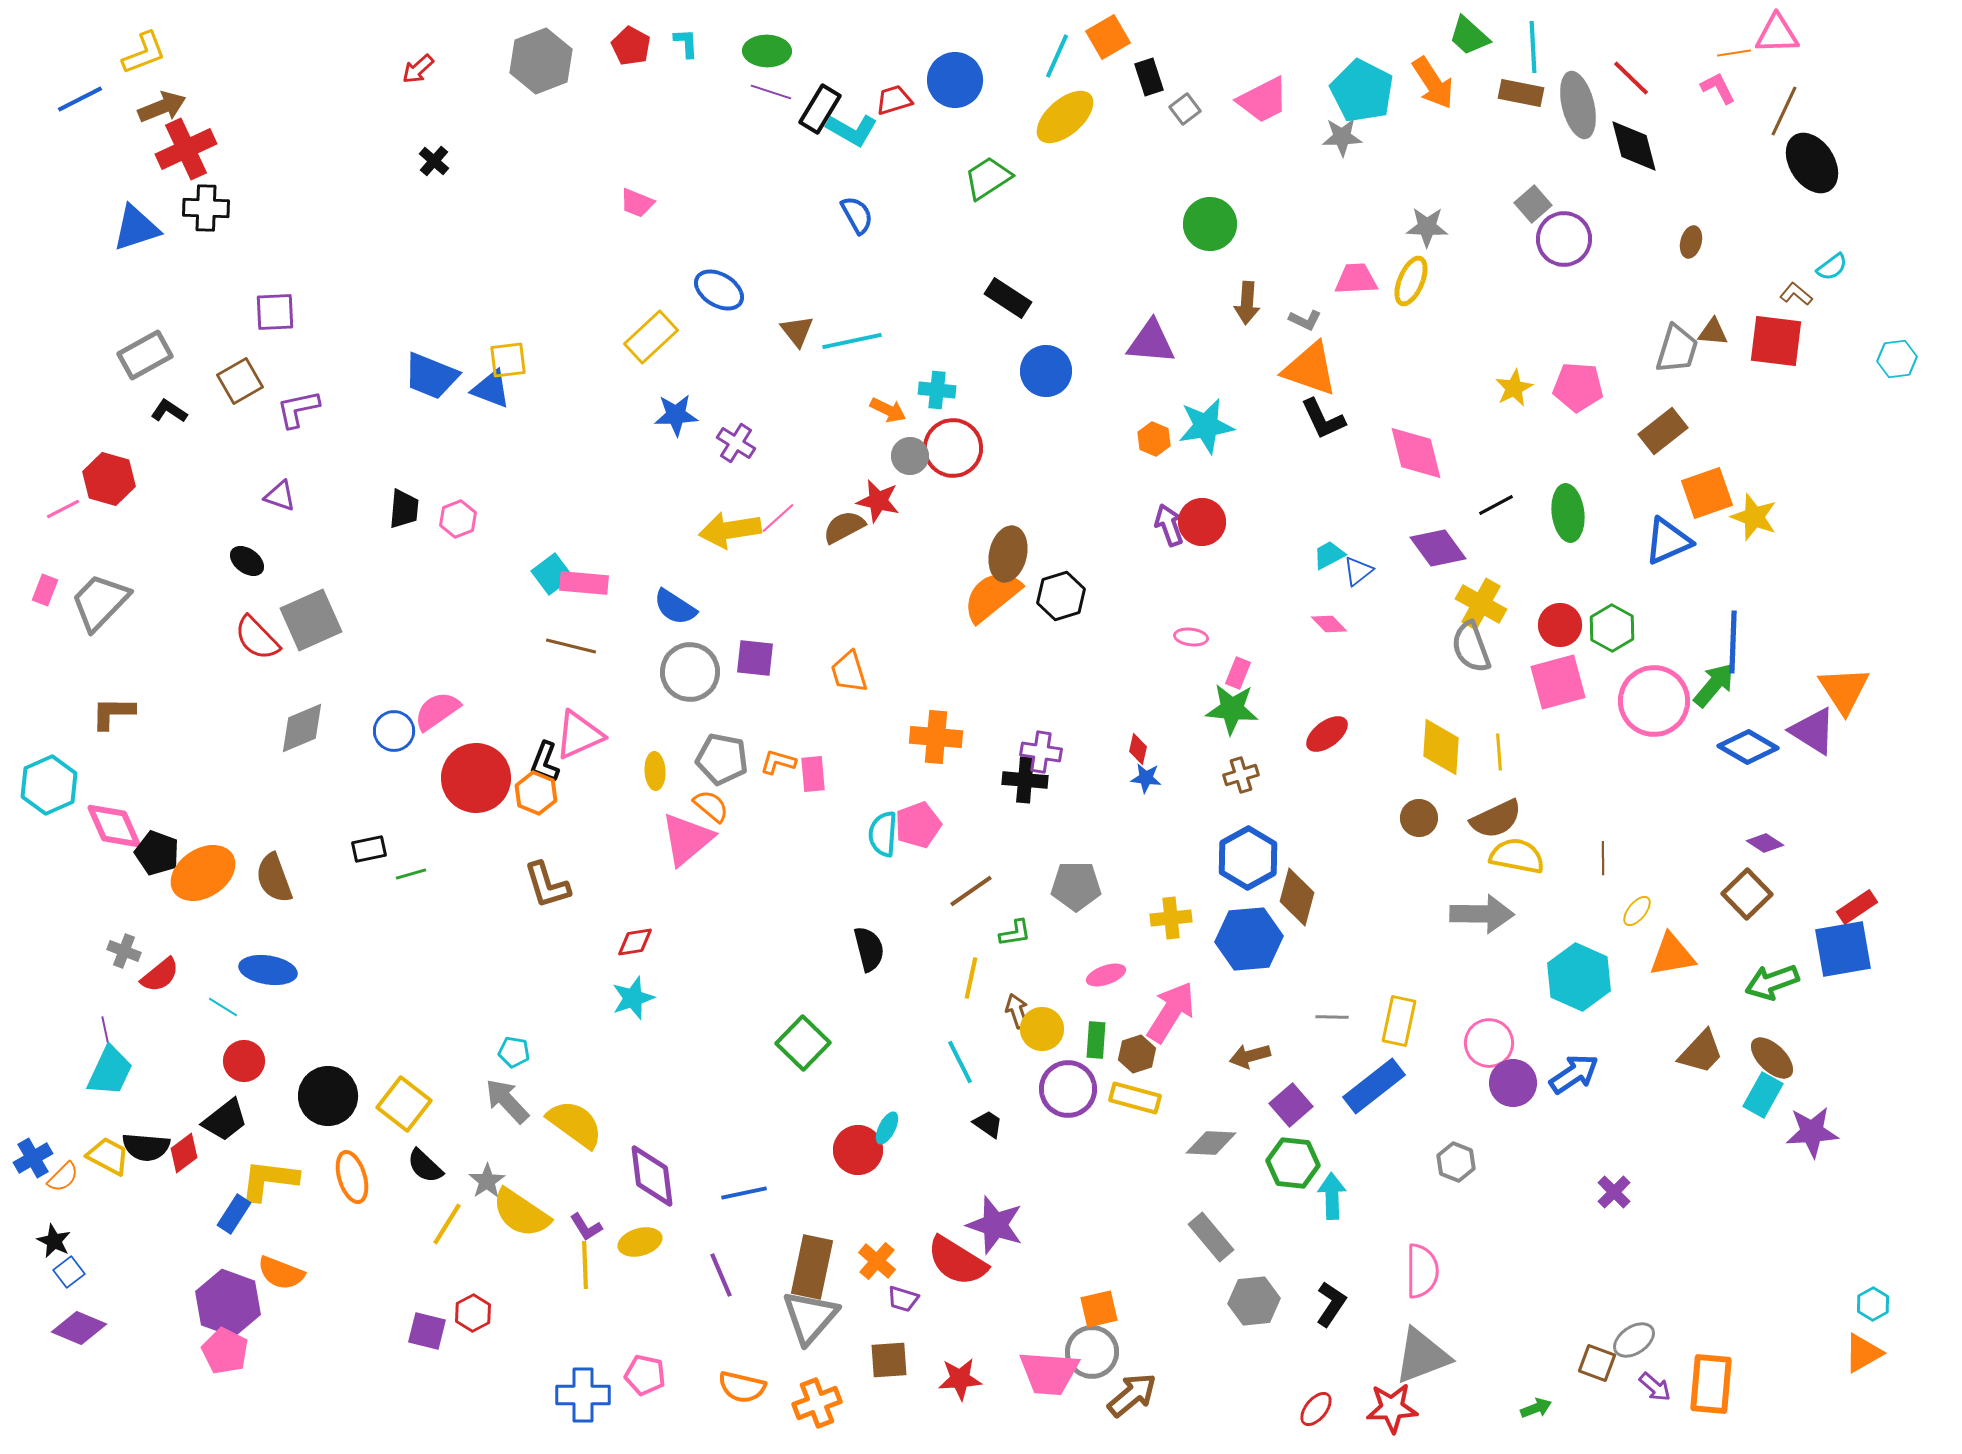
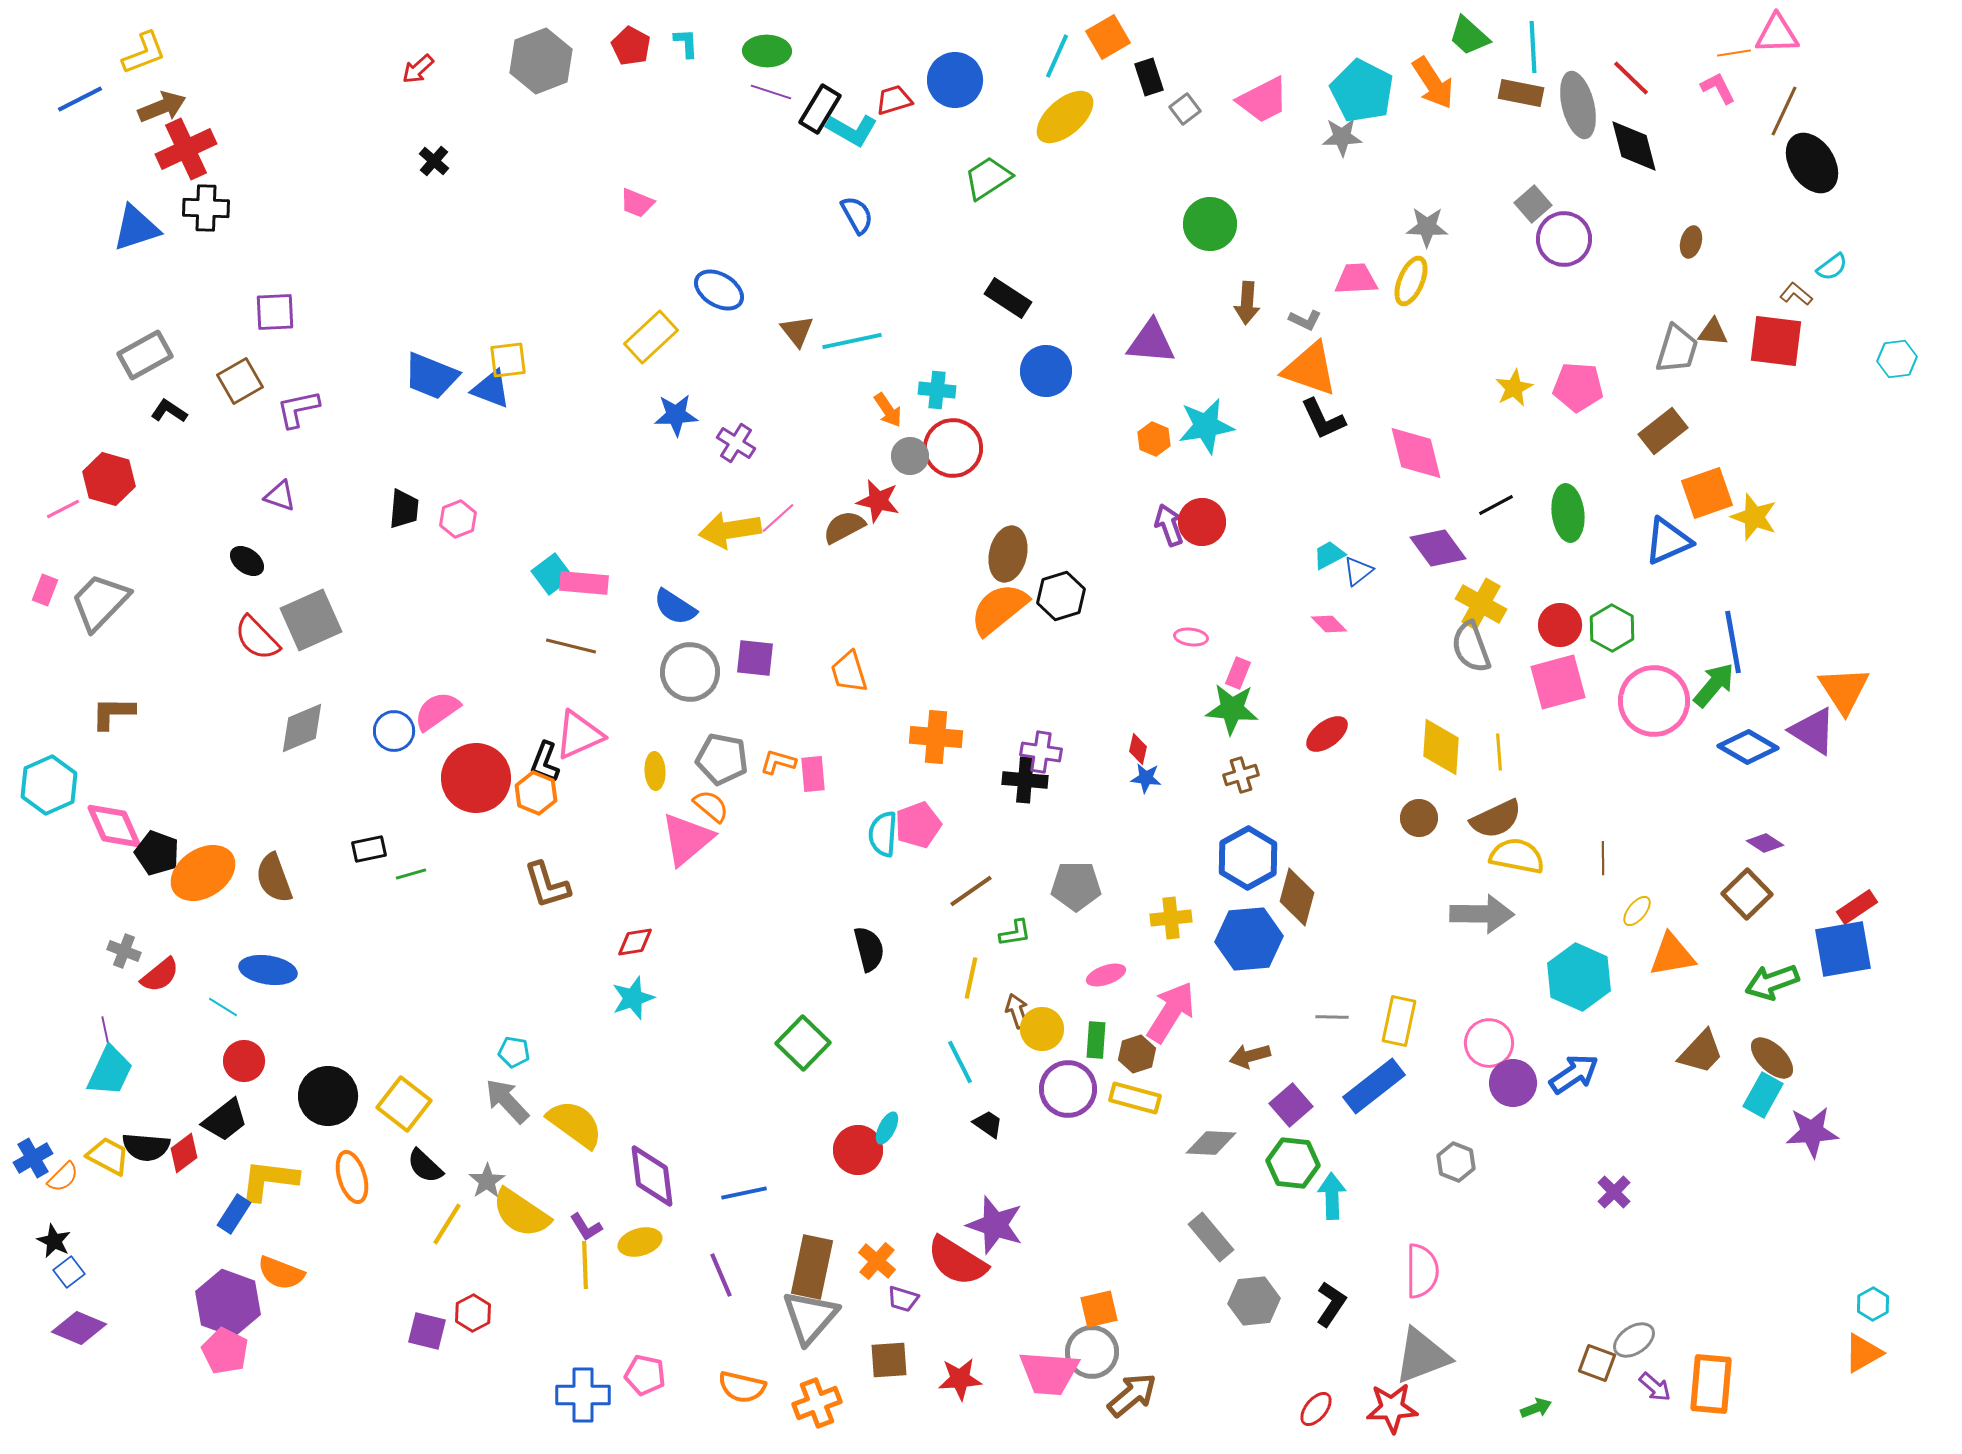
orange arrow at (888, 410): rotated 30 degrees clockwise
orange semicircle at (992, 596): moved 7 px right, 13 px down
blue line at (1733, 642): rotated 12 degrees counterclockwise
